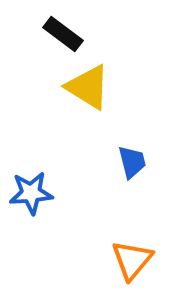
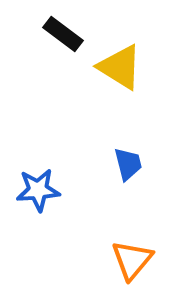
yellow triangle: moved 32 px right, 20 px up
blue trapezoid: moved 4 px left, 2 px down
blue star: moved 7 px right, 3 px up
